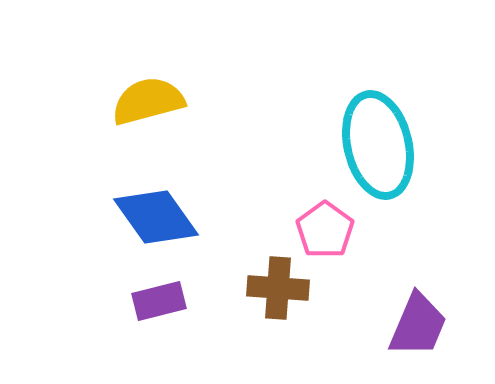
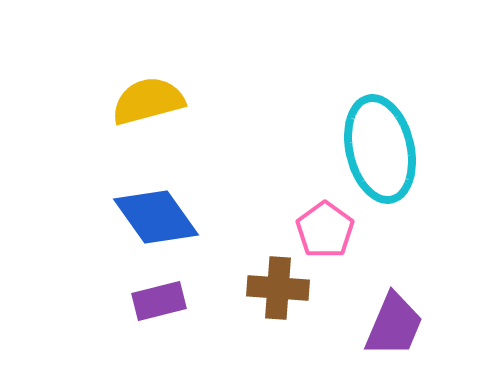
cyan ellipse: moved 2 px right, 4 px down
purple trapezoid: moved 24 px left
